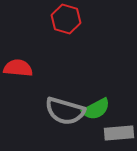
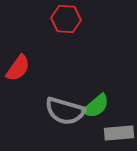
red hexagon: rotated 12 degrees counterclockwise
red semicircle: rotated 120 degrees clockwise
green semicircle: moved 3 px up; rotated 12 degrees counterclockwise
